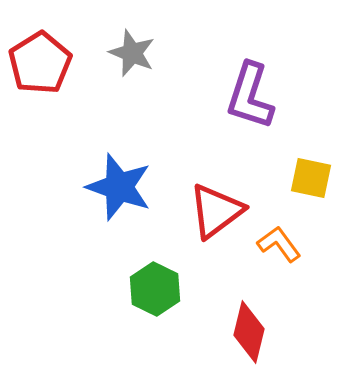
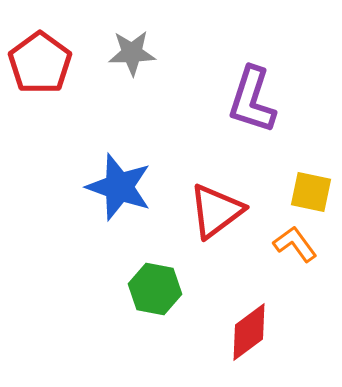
gray star: rotated 24 degrees counterclockwise
red pentagon: rotated 4 degrees counterclockwise
purple L-shape: moved 2 px right, 4 px down
yellow square: moved 14 px down
orange L-shape: moved 16 px right
green hexagon: rotated 15 degrees counterclockwise
red diamond: rotated 40 degrees clockwise
